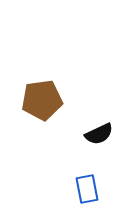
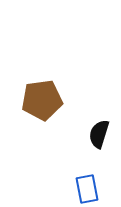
black semicircle: rotated 132 degrees clockwise
